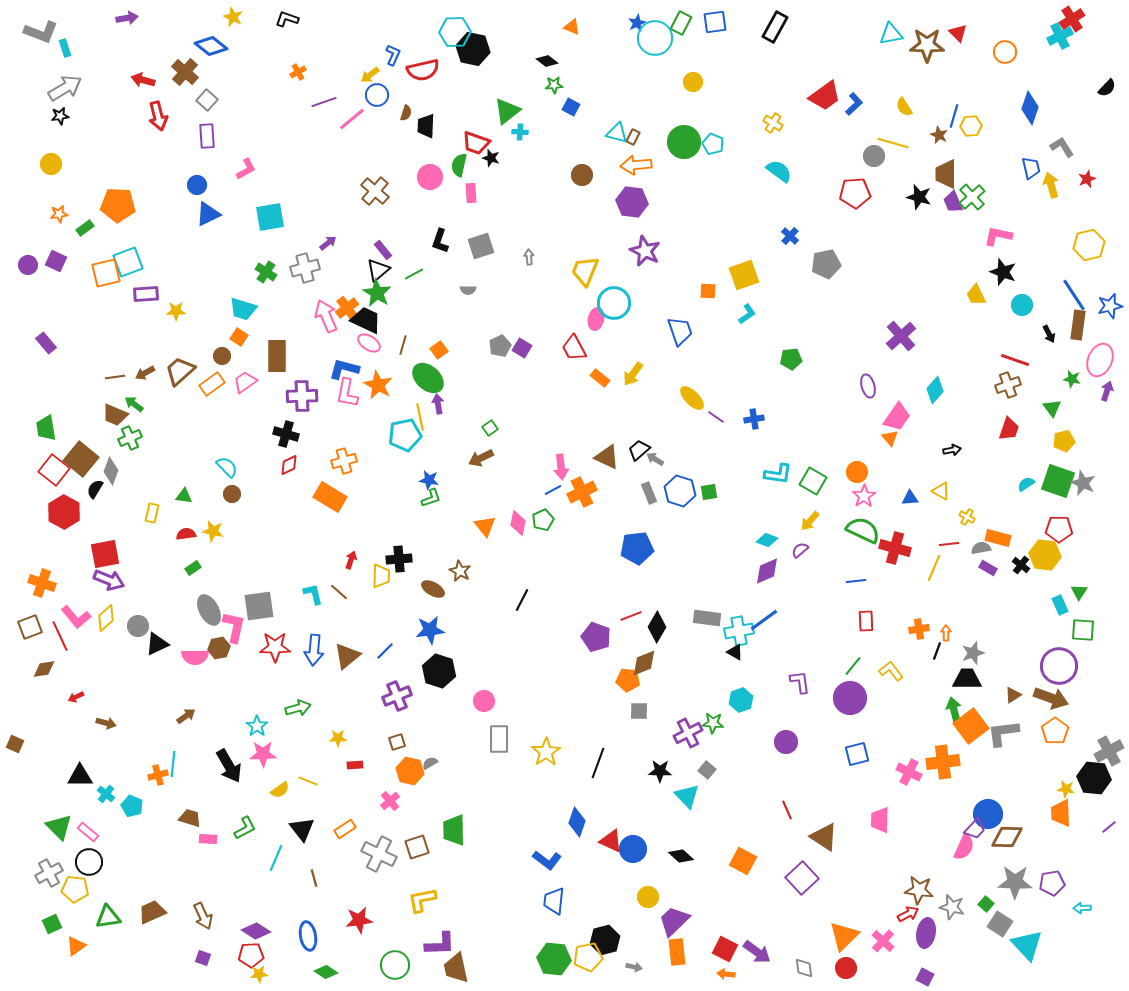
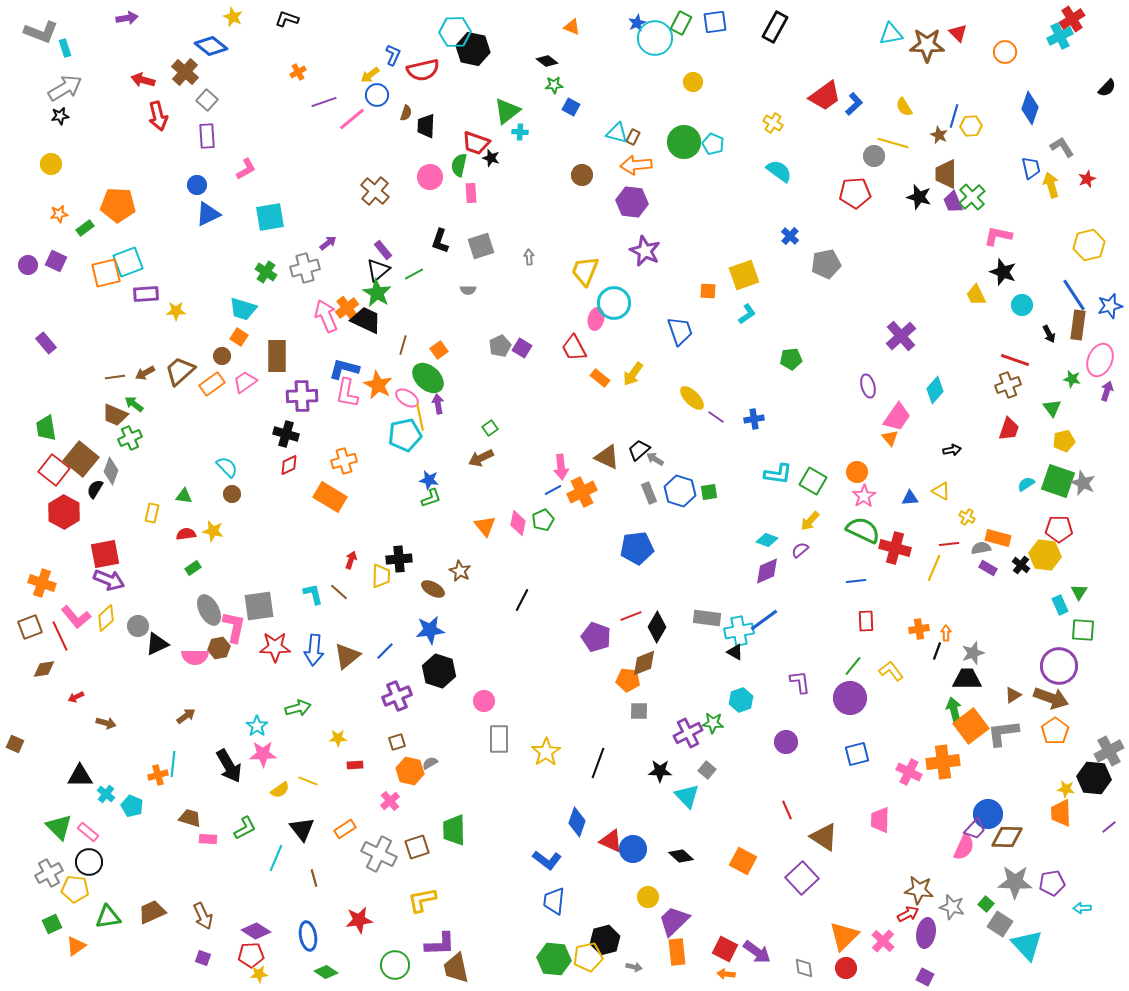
pink ellipse at (369, 343): moved 38 px right, 55 px down
